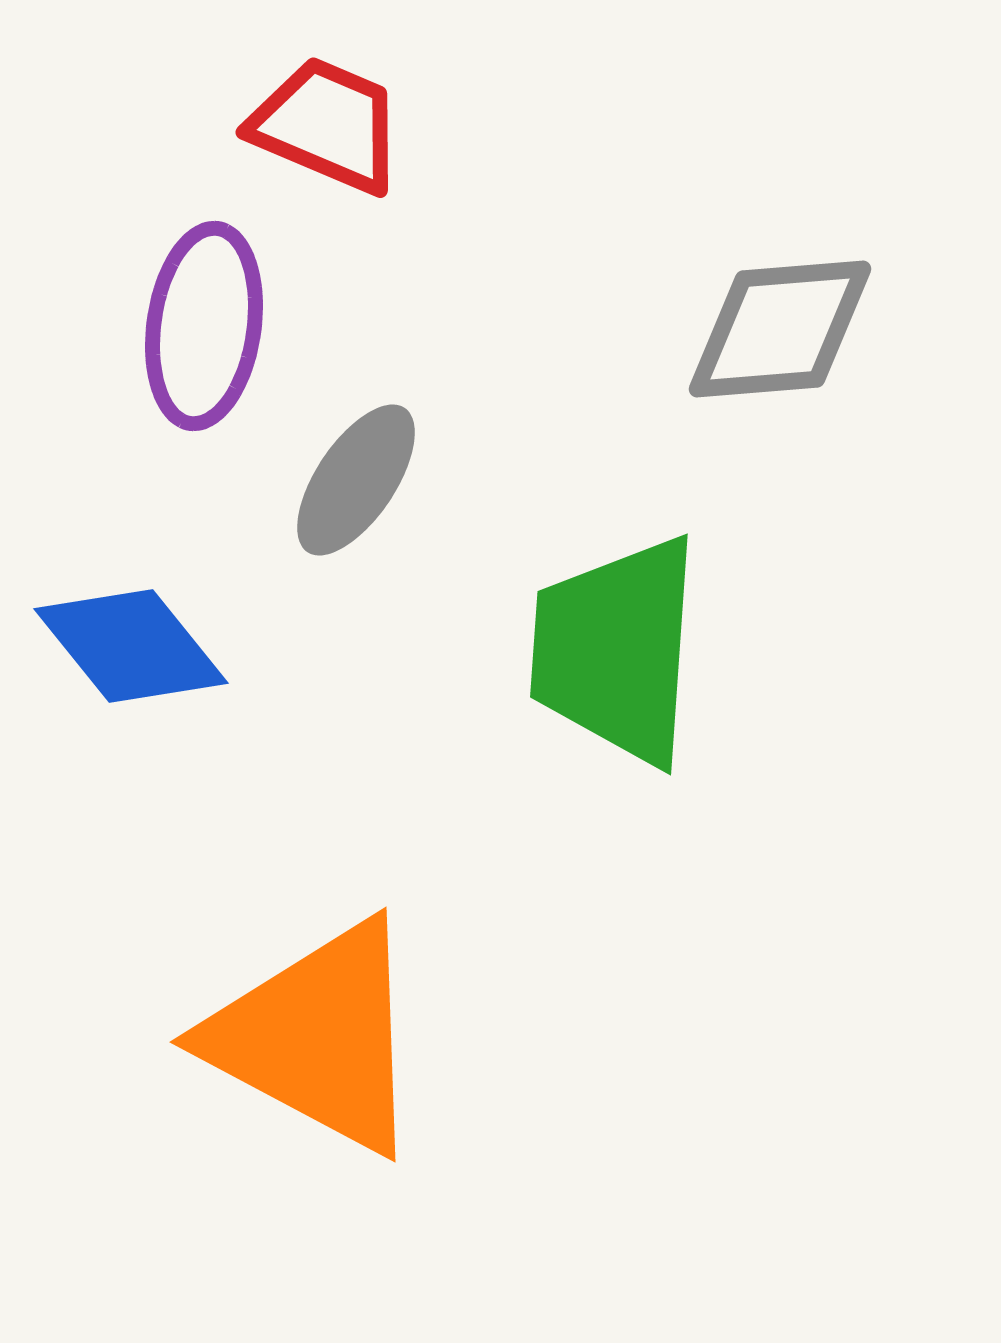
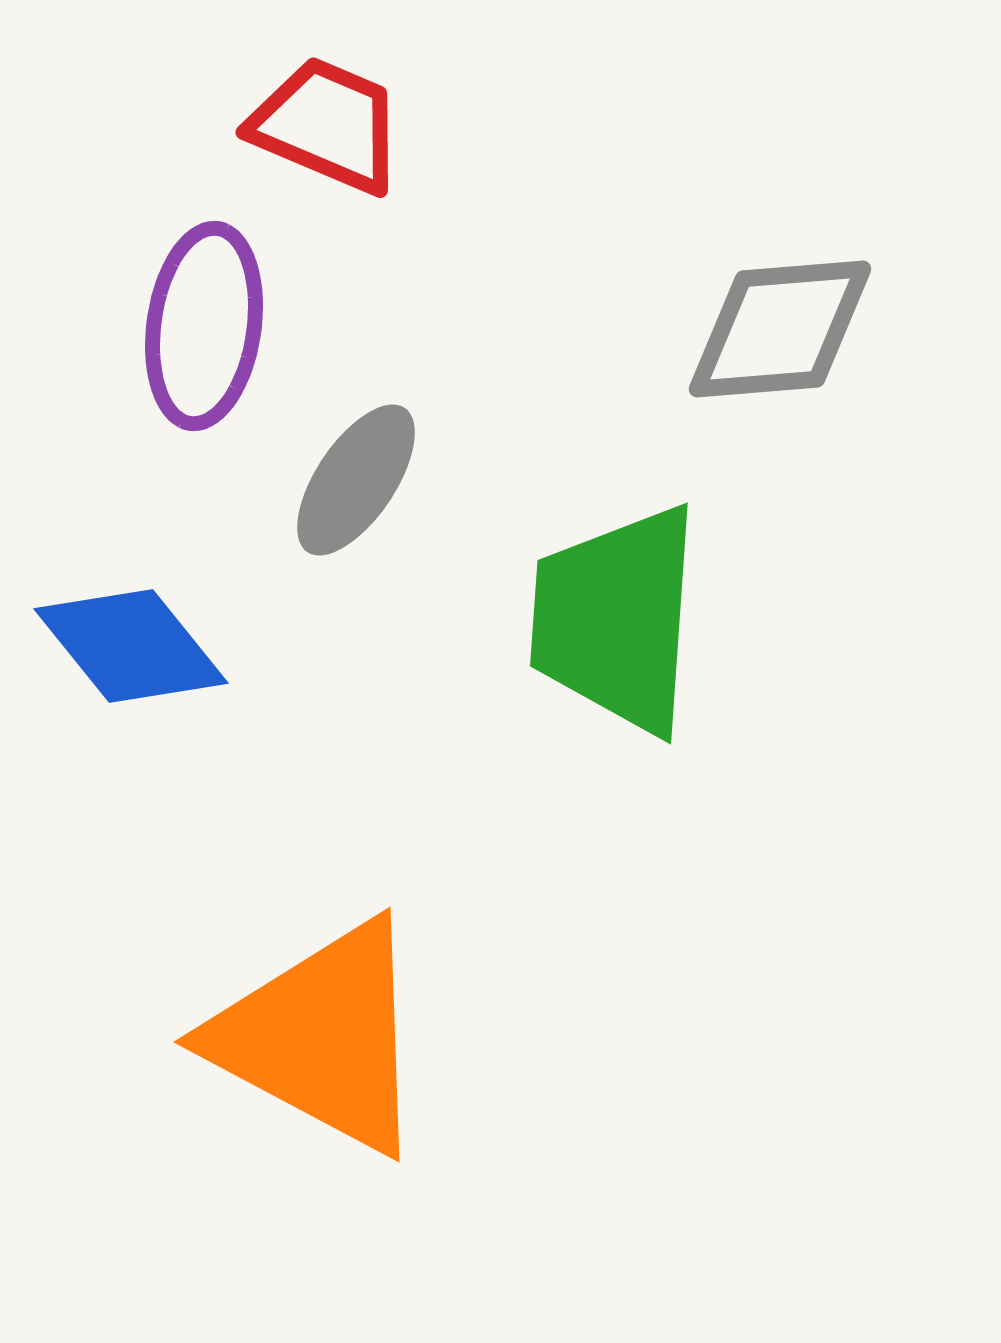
green trapezoid: moved 31 px up
orange triangle: moved 4 px right
